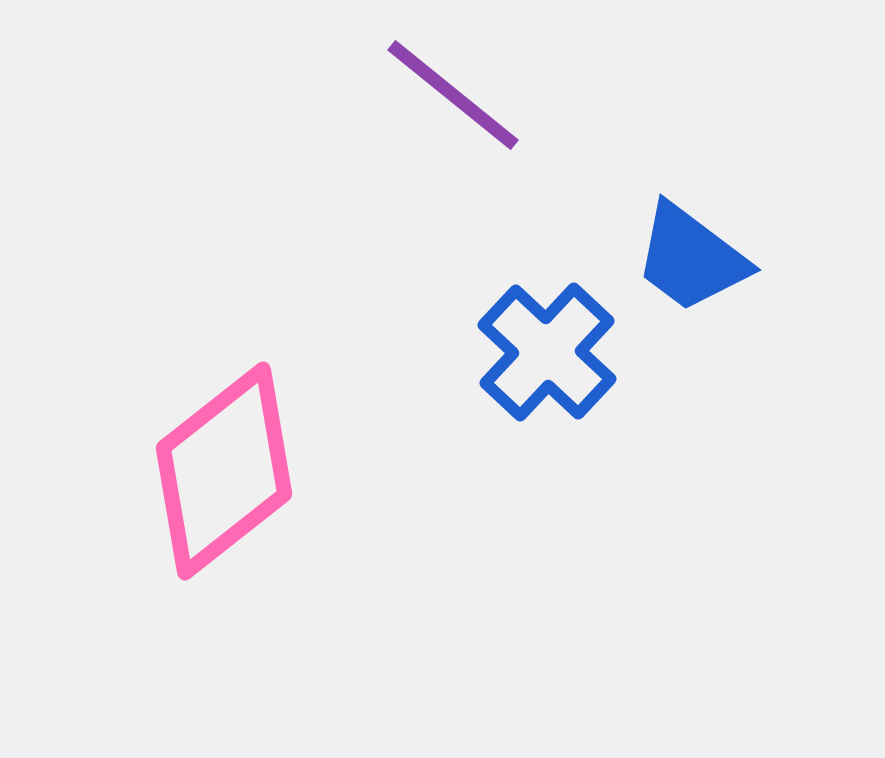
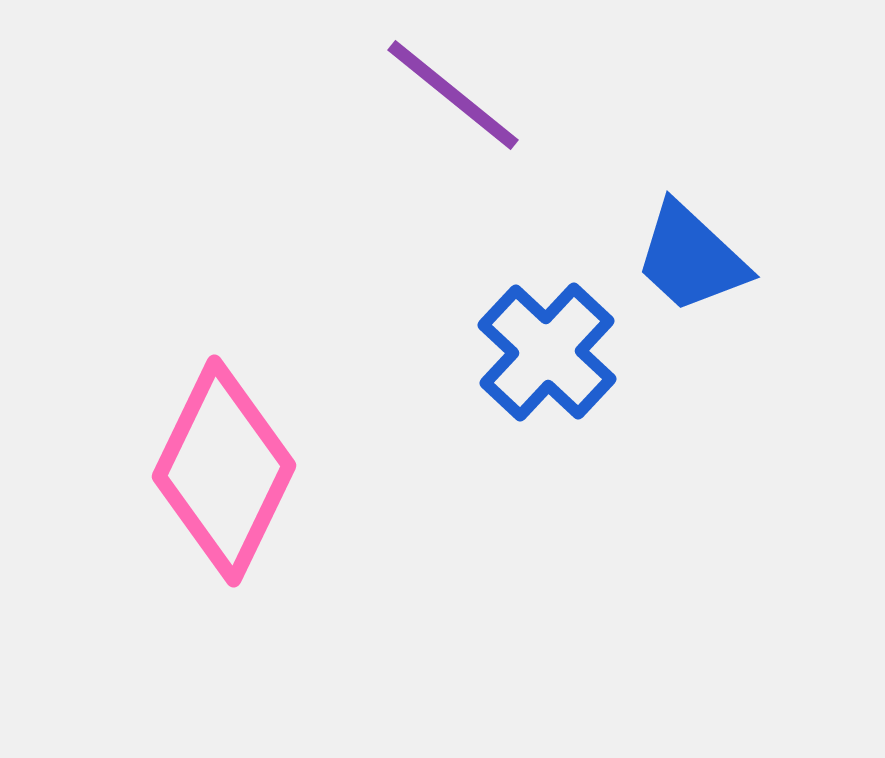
blue trapezoid: rotated 6 degrees clockwise
pink diamond: rotated 26 degrees counterclockwise
